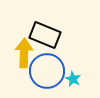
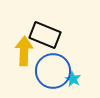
yellow arrow: moved 2 px up
blue circle: moved 6 px right
